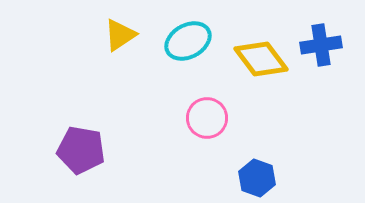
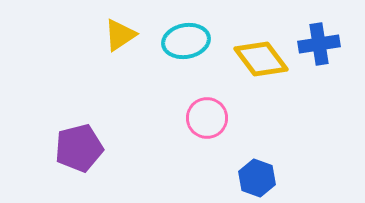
cyan ellipse: moved 2 px left; rotated 18 degrees clockwise
blue cross: moved 2 px left, 1 px up
purple pentagon: moved 2 px left, 2 px up; rotated 24 degrees counterclockwise
